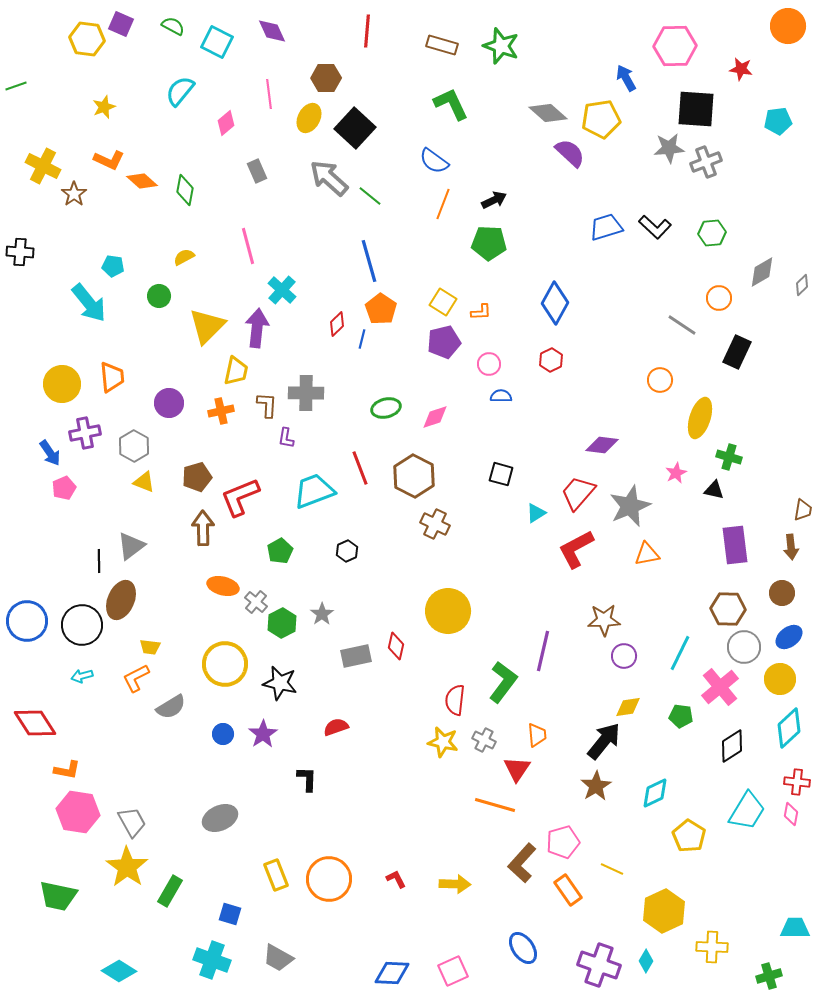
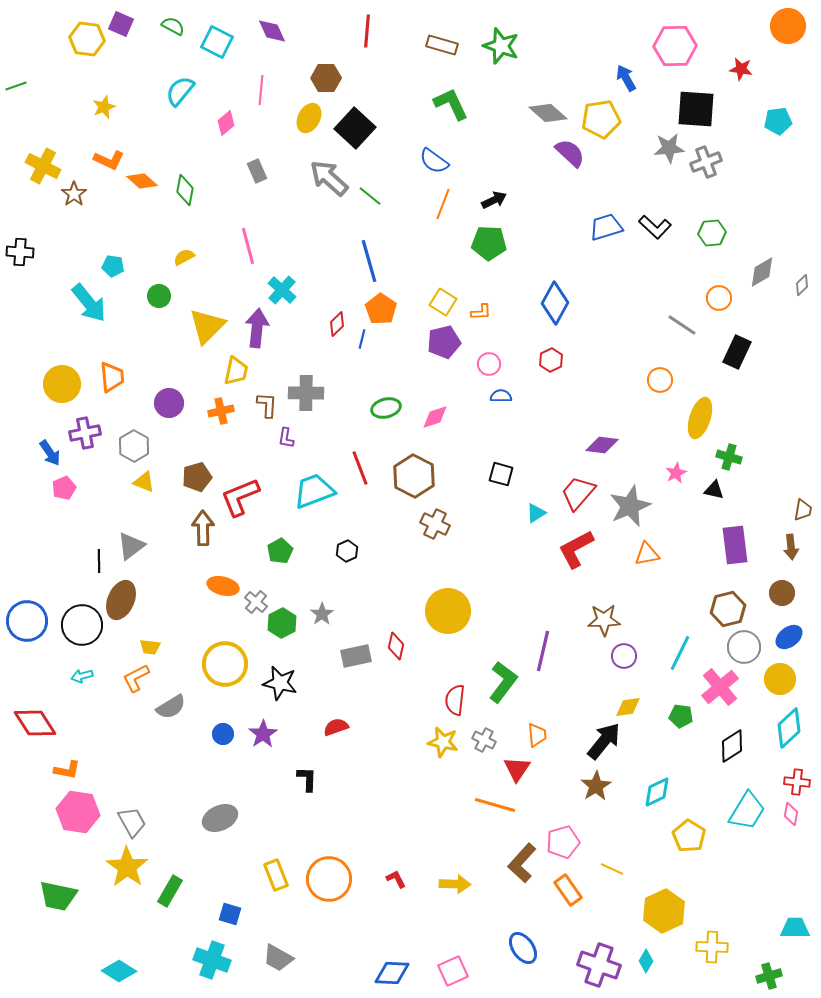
pink line at (269, 94): moved 8 px left, 4 px up; rotated 12 degrees clockwise
brown hexagon at (728, 609): rotated 16 degrees counterclockwise
cyan diamond at (655, 793): moved 2 px right, 1 px up
